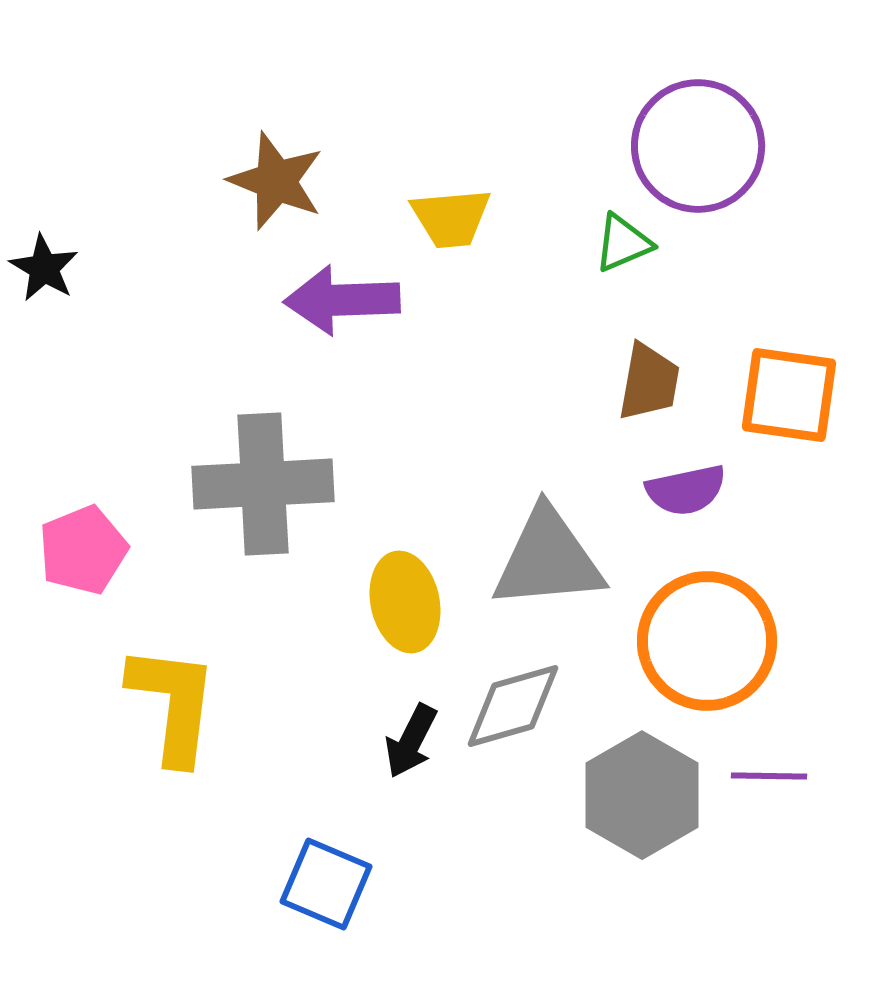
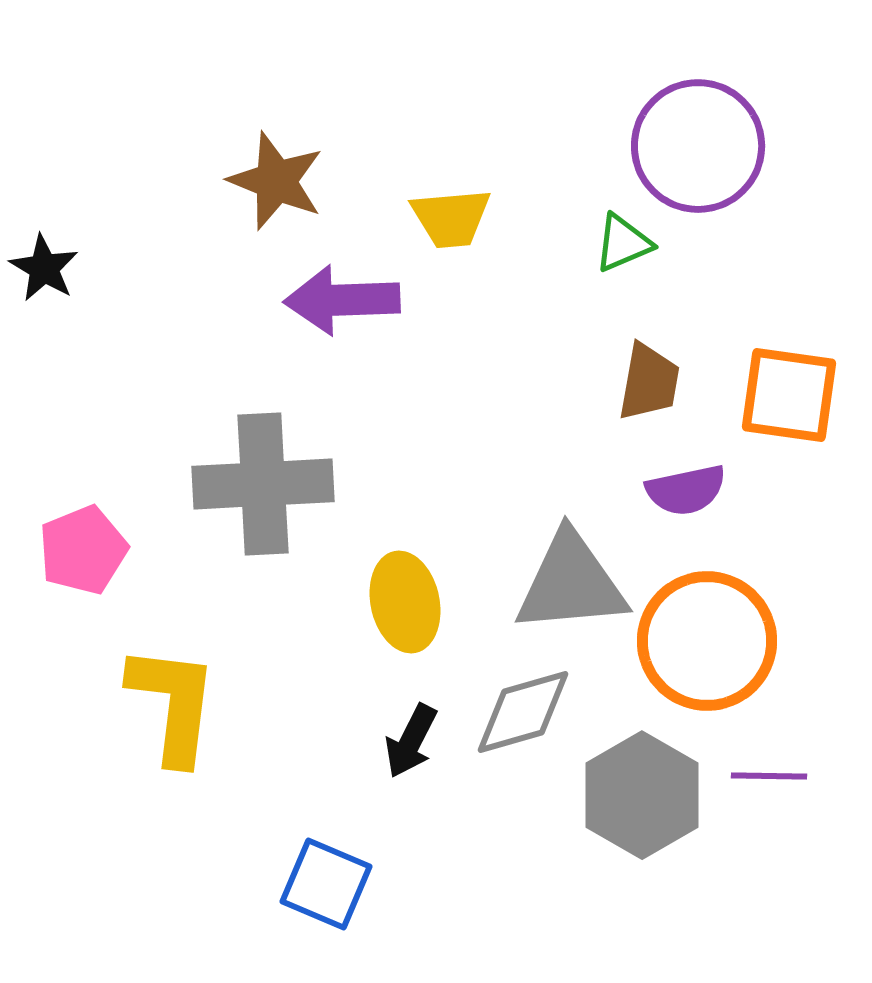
gray triangle: moved 23 px right, 24 px down
gray diamond: moved 10 px right, 6 px down
